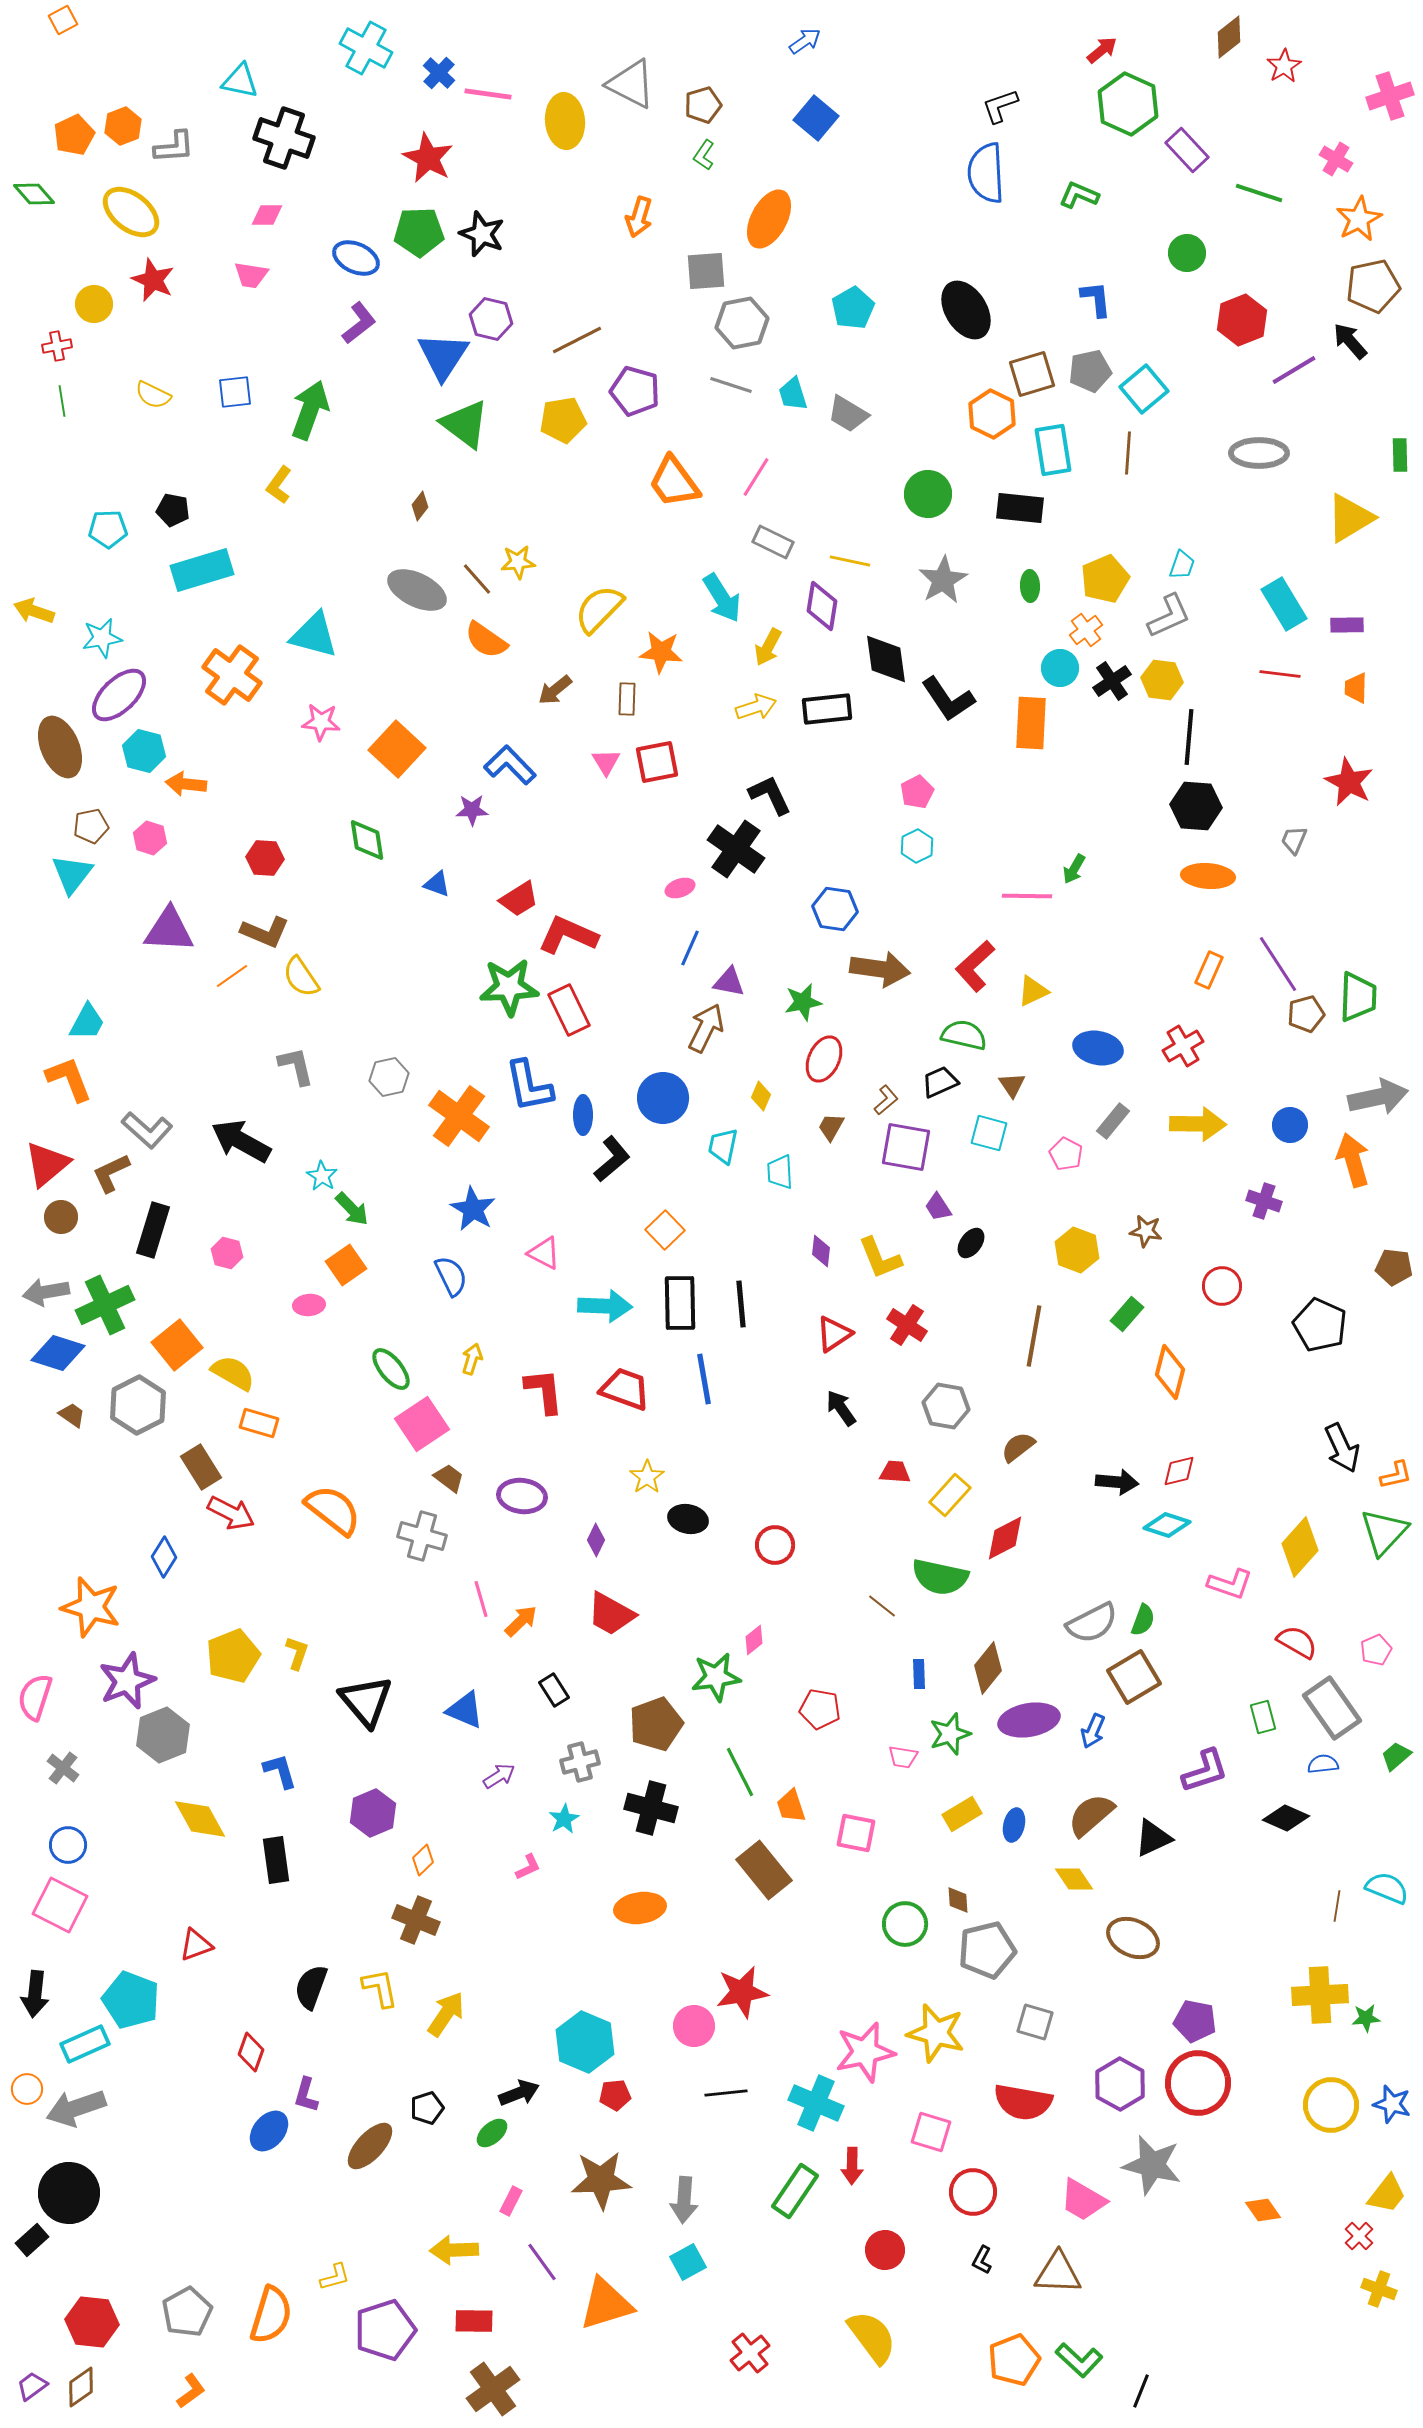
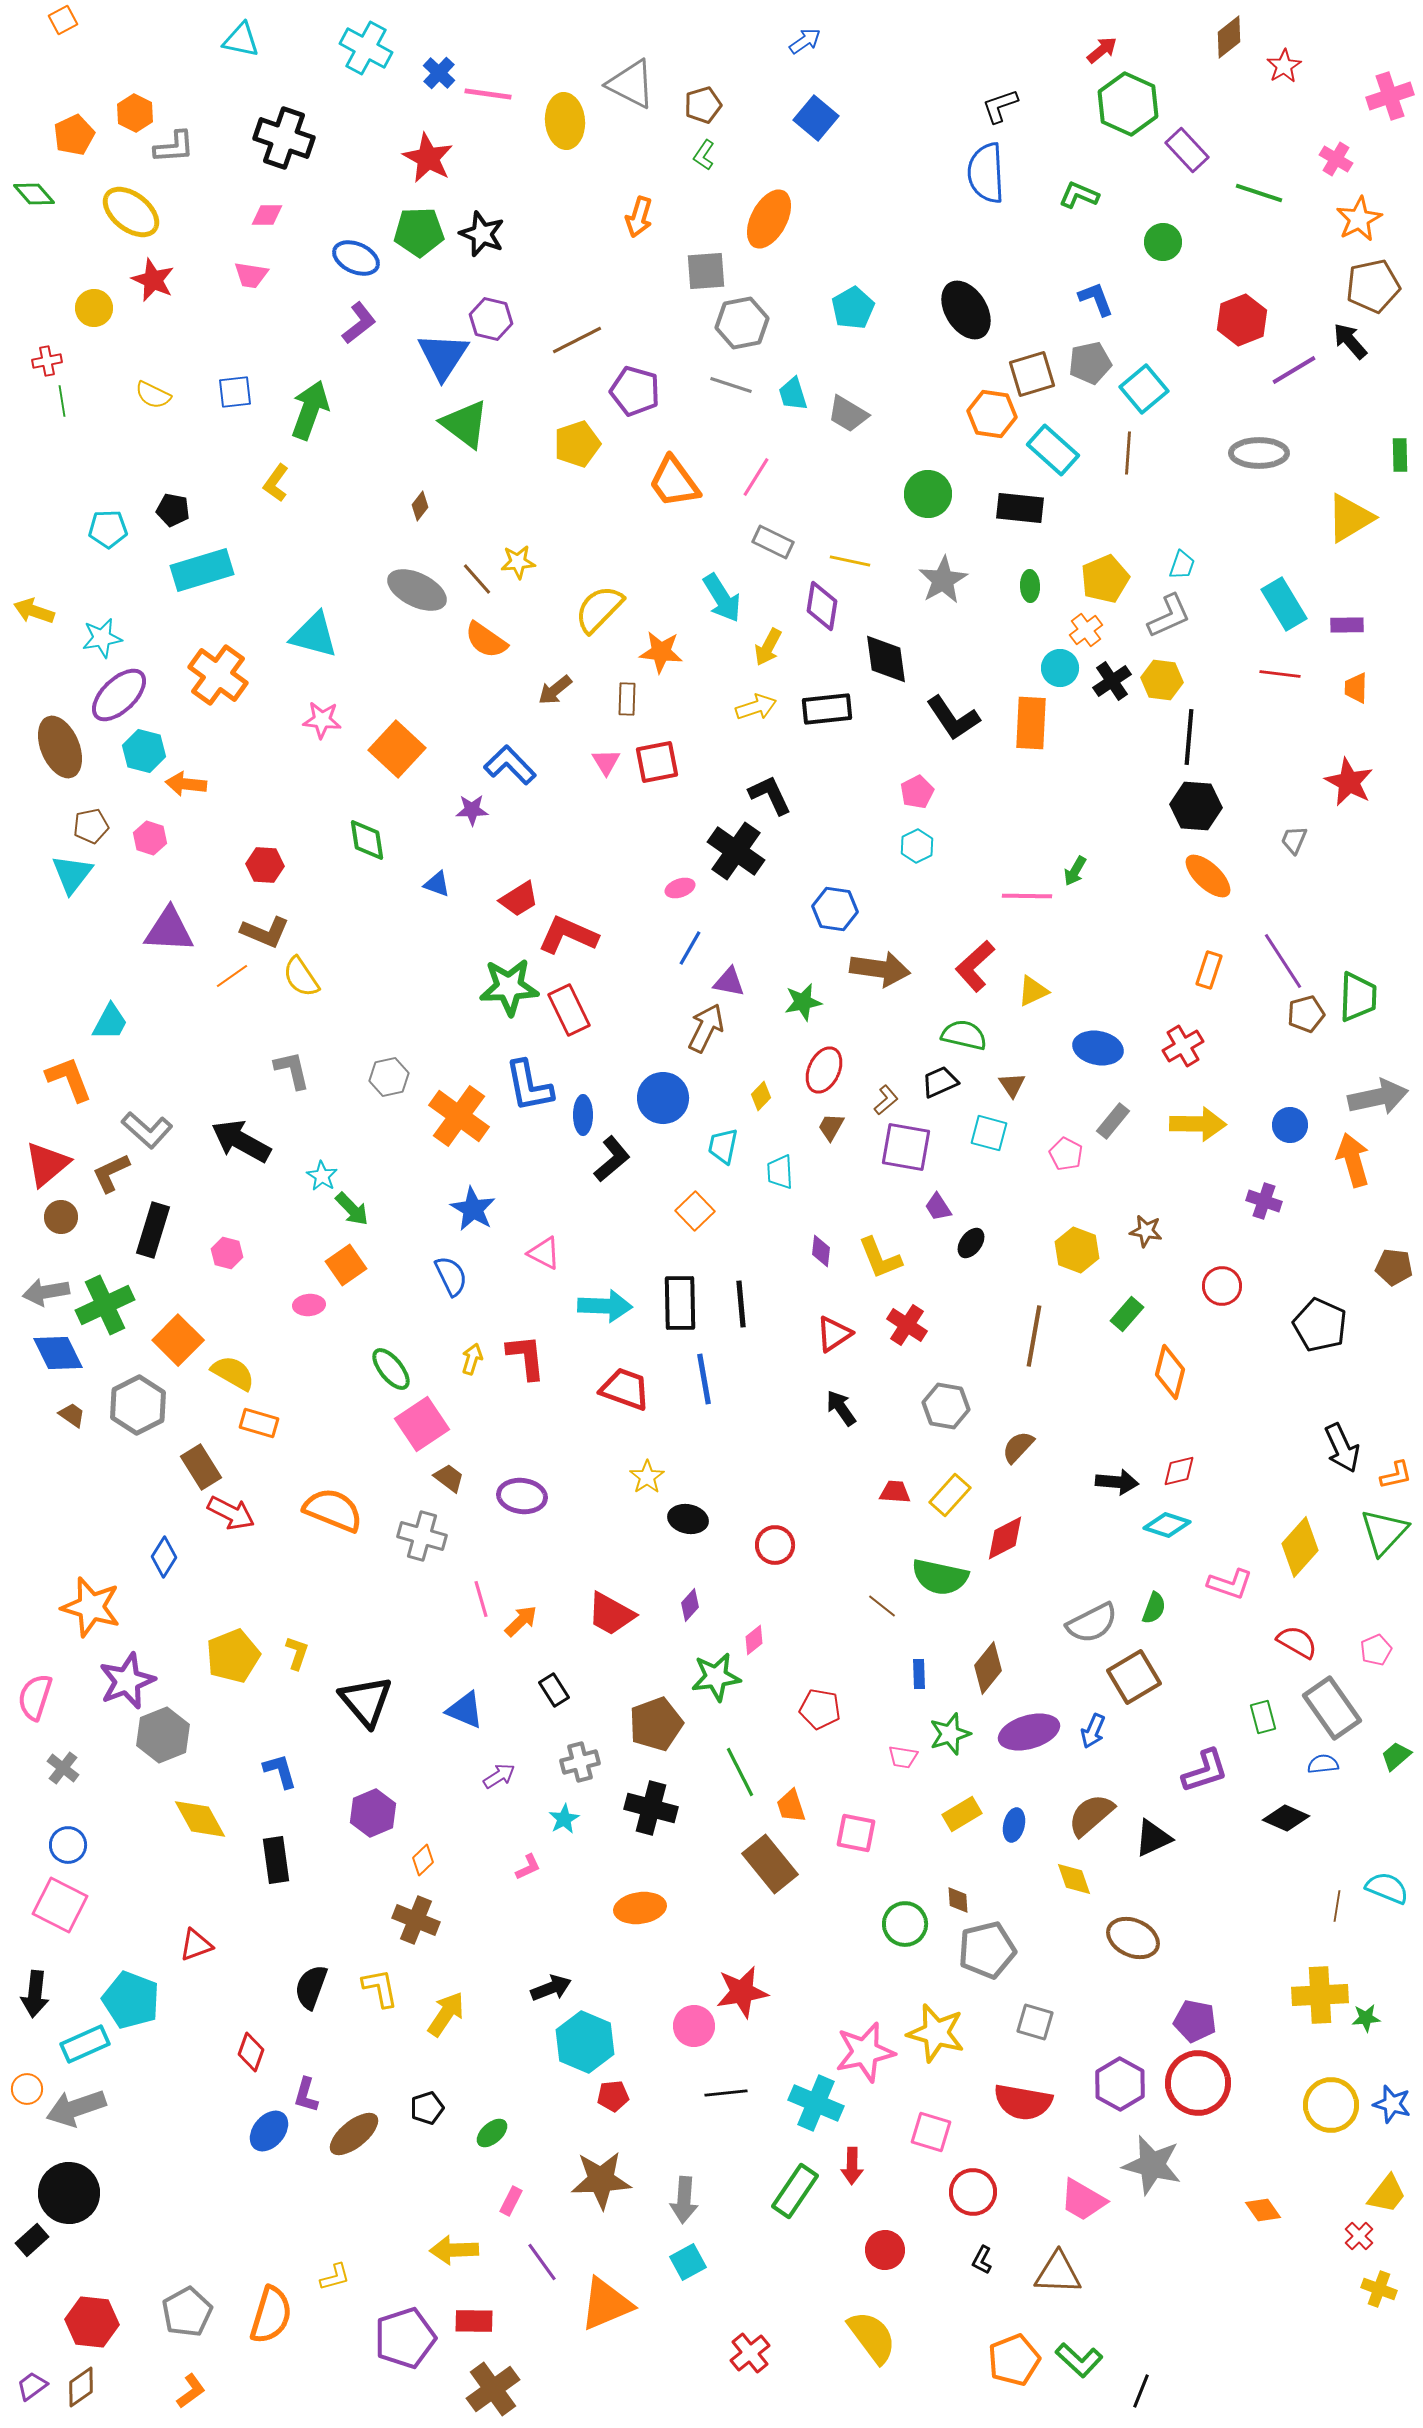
cyan triangle at (240, 81): moved 1 px right, 41 px up
orange hexagon at (123, 126): moved 12 px right, 13 px up; rotated 12 degrees counterclockwise
green circle at (1187, 253): moved 24 px left, 11 px up
blue L-shape at (1096, 299): rotated 15 degrees counterclockwise
yellow circle at (94, 304): moved 4 px down
red cross at (57, 346): moved 10 px left, 15 px down
gray pentagon at (1090, 371): moved 8 px up
orange hexagon at (992, 414): rotated 18 degrees counterclockwise
yellow pentagon at (563, 420): moved 14 px right, 24 px down; rotated 9 degrees counterclockwise
cyan rectangle at (1053, 450): rotated 39 degrees counterclockwise
yellow L-shape at (279, 485): moved 3 px left, 2 px up
orange cross at (232, 675): moved 14 px left
black L-shape at (948, 699): moved 5 px right, 19 px down
pink star at (321, 722): moved 1 px right, 2 px up
black cross at (736, 849): moved 2 px down
red hexagon at (265, 858): moved 7 px down
green arrow at (1074, 869): moved 1 px right, 2 px down
orange ellipse at (1208, 876): rotated 39 degrees clockwise
blue line at (690, 948): rotated 6 degrees clockwise
purple line at (1278, 964): moved 5 px right, 3 px up
orange rectangle at (1209, 970): rotated 6 degrees counterclockwise
cyan trapezoid at (87, 1022): moved 23 px right
red ellipse at (824, 1059): moved 11 px down
gray L-shape at (296, 1066): moved 4 px left, 4 px down
yellow diamond at (761, 1096): rotated 20 degrees clockwise
orange square at (665, 1230): moved 30 px right, 19 px up
orange square at (177, 1345): moved 1 px right, 5 px up; rotated 6 degrees counterclockwise
blue diamond at (58, 1353): rotated 46 degrees clockwise
red L-shape at (544, 1391): moved 18 px left, 34 px up
brown semicircle at (1018, 1447): rotated 9 degrees counterclockwise
red trapezoid at (895, 1472): moved 20 px down
orange semicircle at (333, 1510): rotated 16 degrees counterclockwise
purple diamond at (596, 1540): moved 94 px right, 65 px down; rotated 16 degrees clockwise
green semicircle at (1143, 1620): moved 11 px right, 12 px up
purple ellipse at (1029, 1720): moved 12 px down; rotated 6 degrees counterclockwise
brown rectangle at (764, 1870): moved 6 px right, 6 px up
yellow diamond at (1074, 1879): rotated 15 degrees clockwise
black arrow at (519, 2093): moved 32 px right, 105 px up
red pentagon at (615, 2095): moved 2 px left, 1 px down
brown ellipse at (370, 2146): moved 16 px left, 12 px up; rotated 8 degrees clockwise
orange triangle at (606, 2304): rotated 6 degrees counterclockwise
purple pentagon at (385, 2330): moved 20 px right, 8 px down
